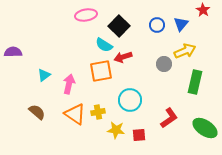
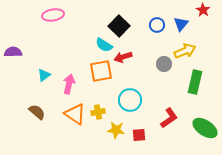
pink ellipse: moved 33 px left
